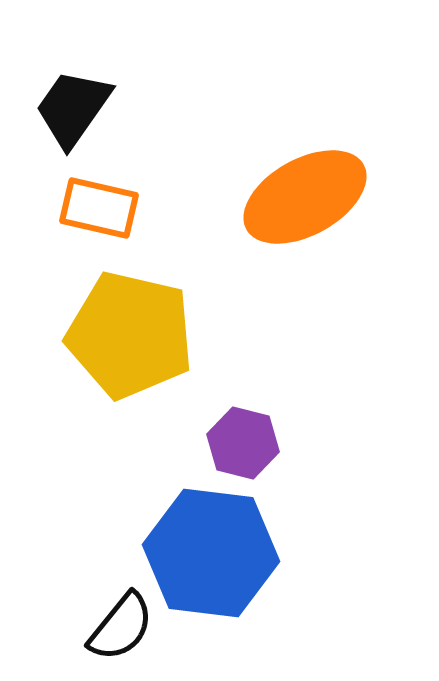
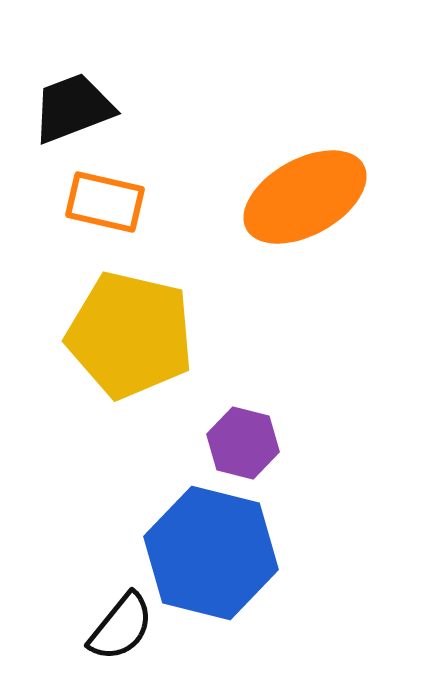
black trapezoid: rotated 34 degrees clockwise
orange rectangle: moved 6 px right, 6 px up
blue hexagon: rotated 7 degrees clockwise
